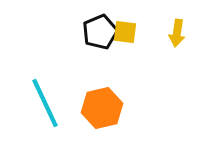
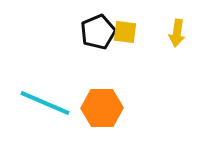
black pentagon: moved 2 px left
cyan line: rotated 42 degrees counterclockwise
orange hexagon: rotated 12 degrees clockwise
